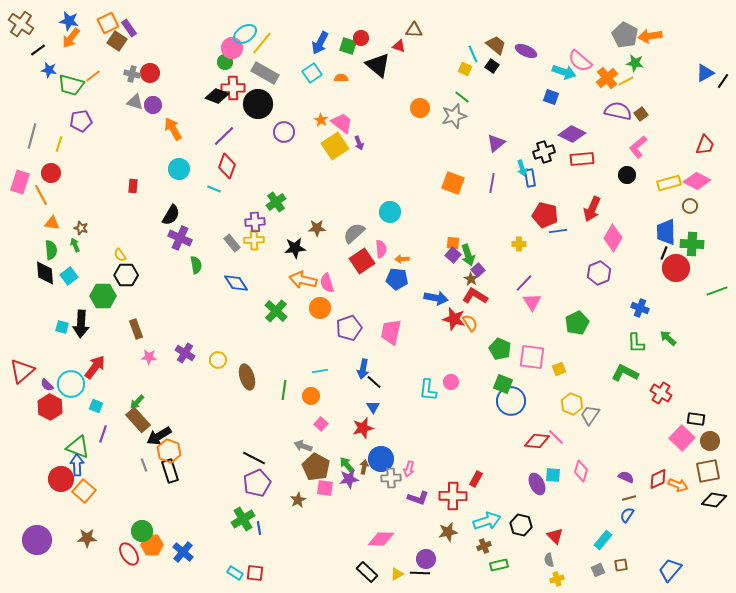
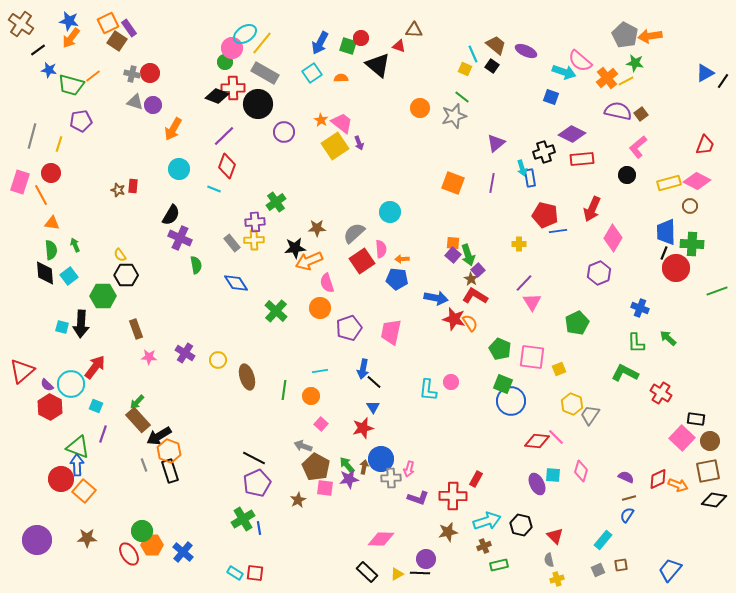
orange arrow at (173, 129): rotated 120 degrees counterclockwise
brown star at (81, 228): moved 37 px right, 38 px up
orange arrow at (303, 280): moved 6 px right, 19 px up; rotated 36 degrees counterclockwise
